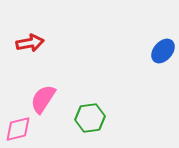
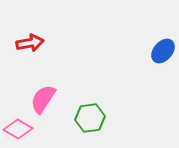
pink diamond: rotated 44 degrees clockwise
